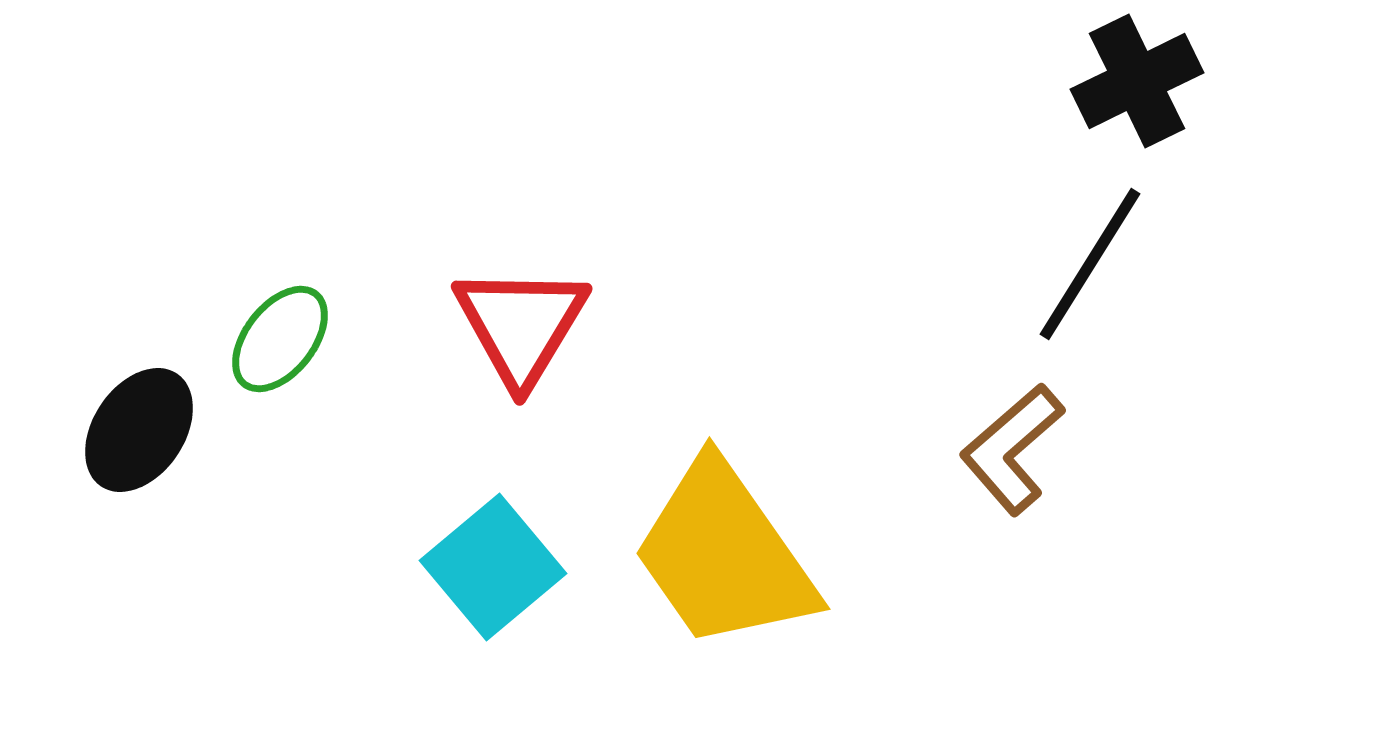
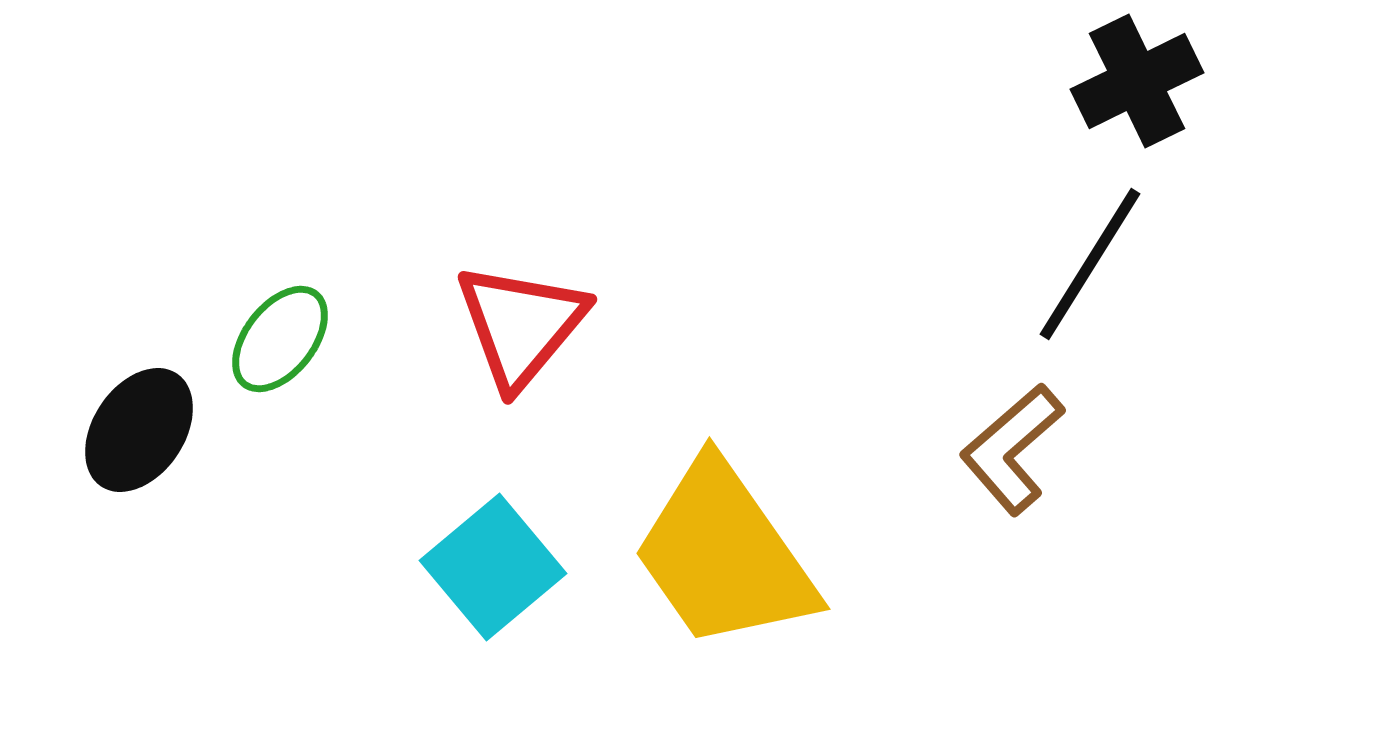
red triangle: rotated 9 degrees clockwise
